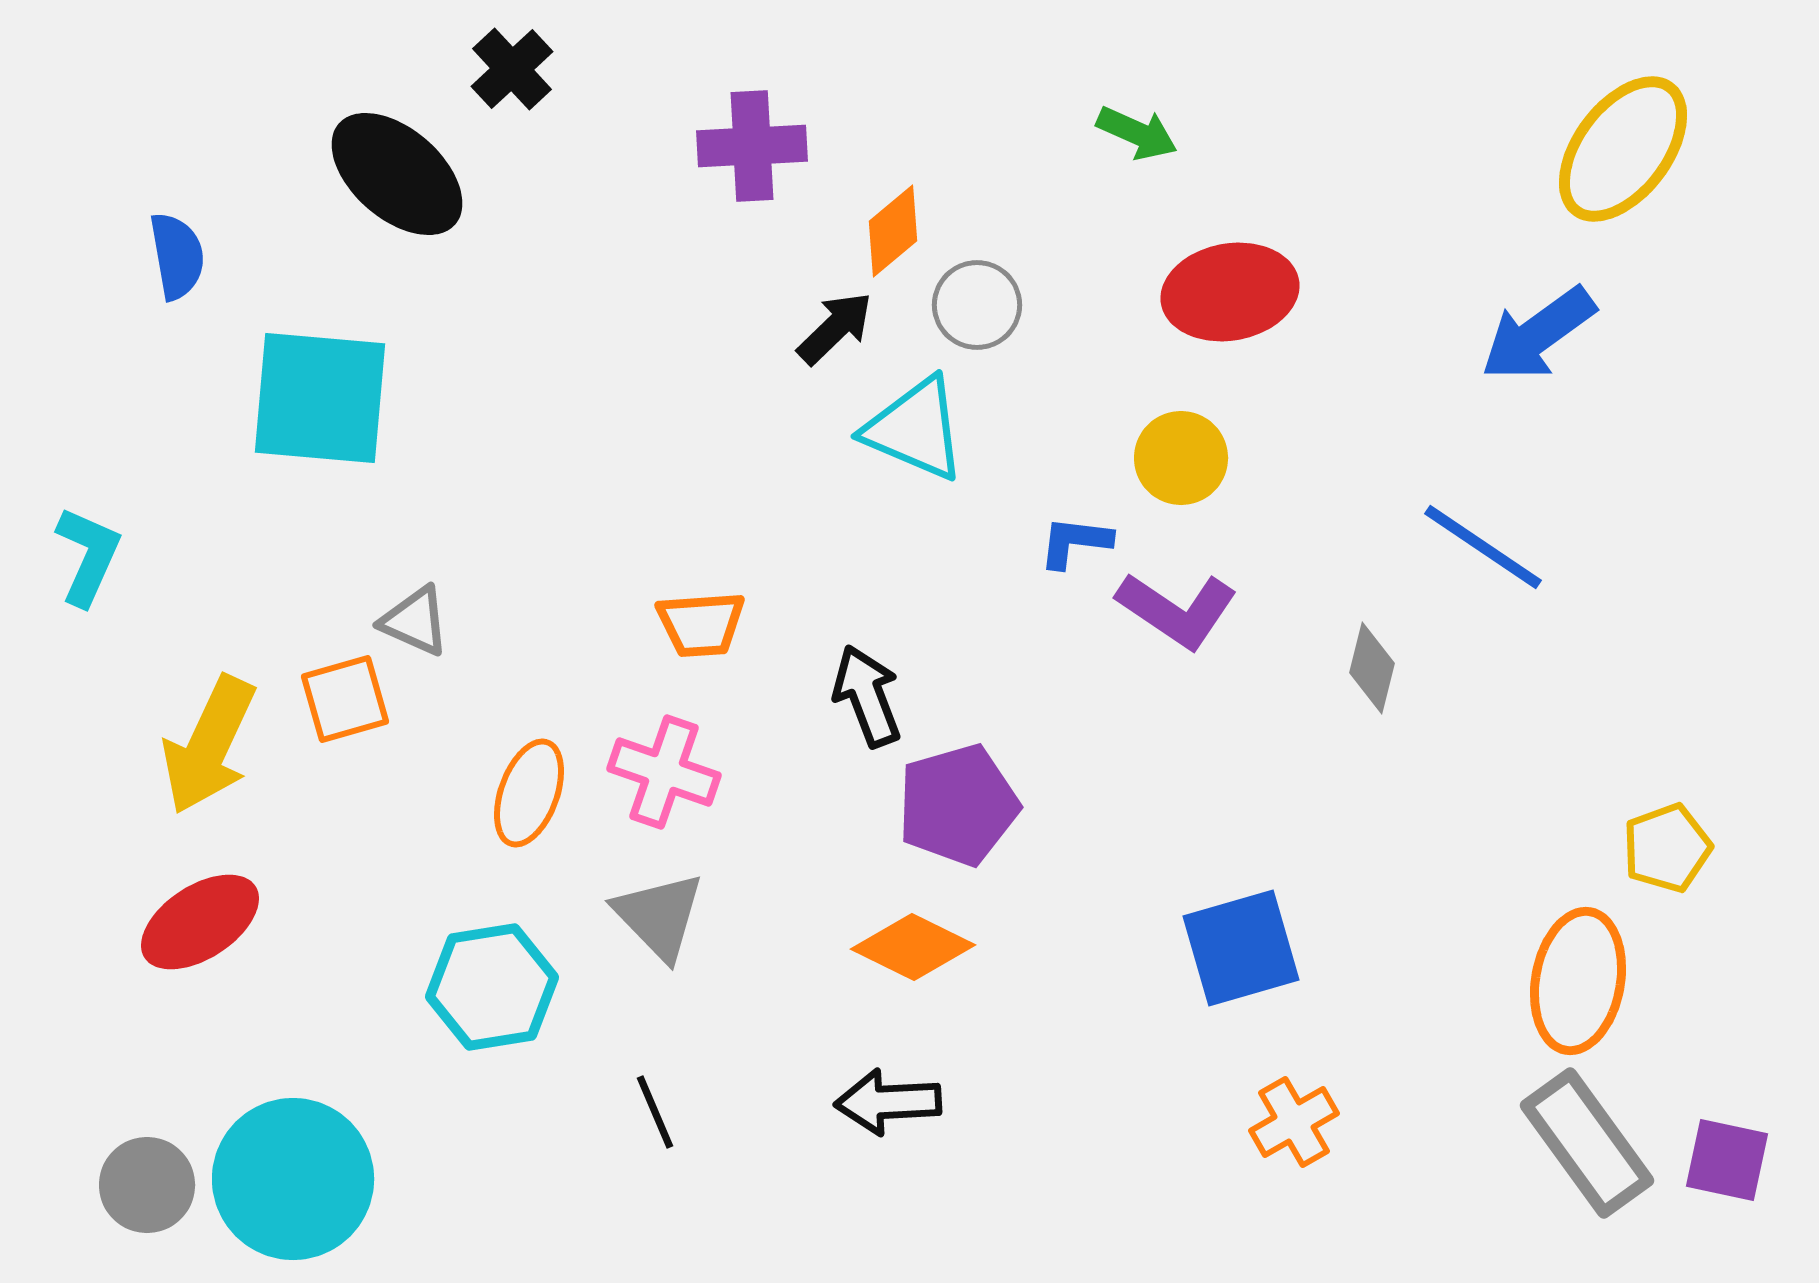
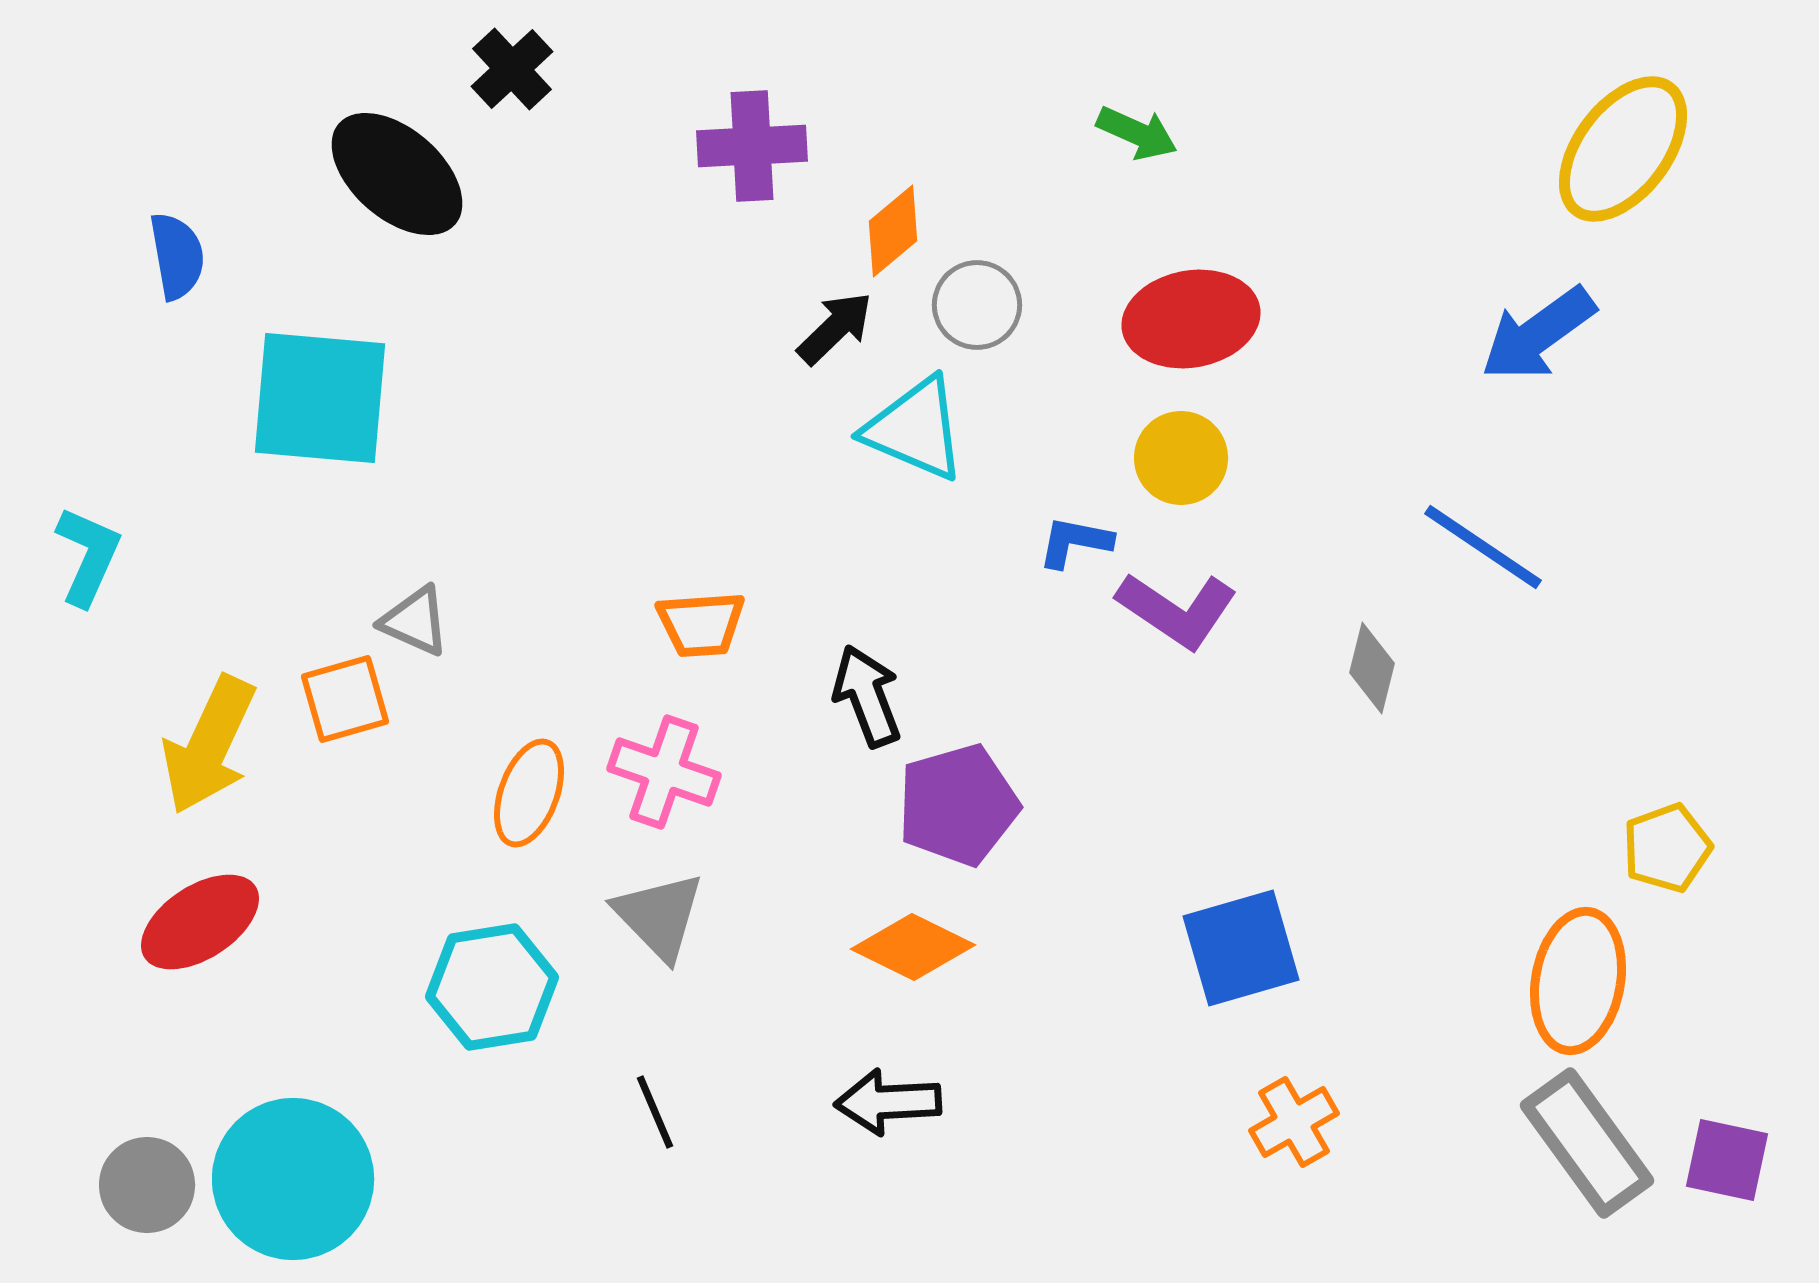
red ellipse at (1230, 292): moved 39 px left, 27 px down
blue L-shape at (1075, 542): rotated 4 degrees clockwise
